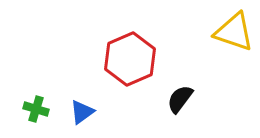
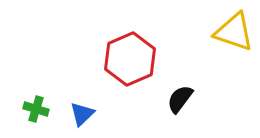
blue triangle: moved 2 px down; rotated 8 degrees counterclockwise
